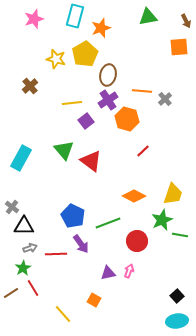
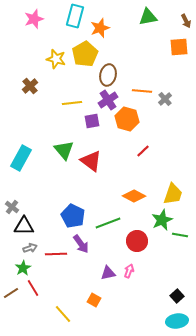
orange star at (101, 28): moved 1 px left
purple square at (86, 121): moved 6 px right; rotated 28 degrees clockwise
